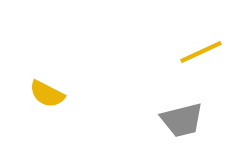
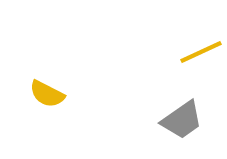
gray trapezoid: rotated 21 degrees counterclockwise
